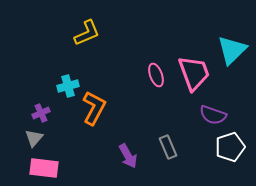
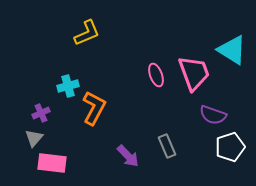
cyan triangle: rotated 44 degrees counterclockwise
gray rectangle: moved 1 px left, 1 px up
purple arrow: rotated 15 degrees counterclockwise
pink rectangle: moved 8 px right, 5 px up
